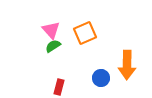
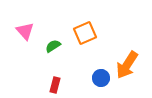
pink triangle: moved 26 px left, 1 px down
orange arrow: rotated 32 degrees clockwise
red rectangle: moved 4 px left, 2 px up
